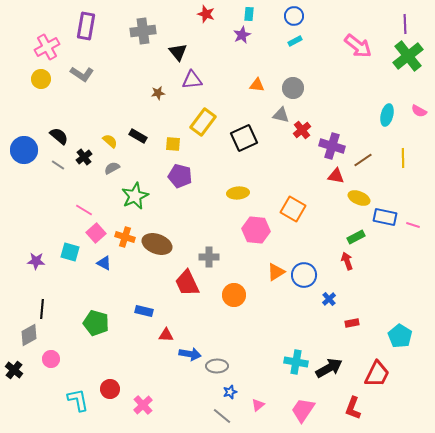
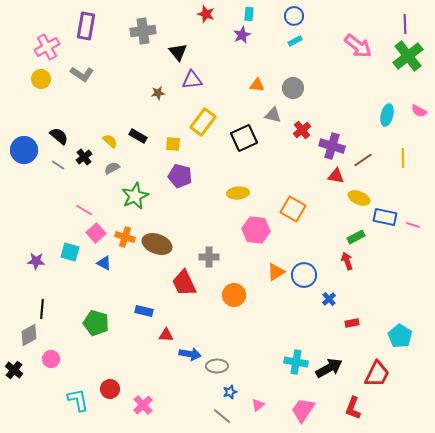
gray triangle at (281, 115): moved 8 px left
red trapezoid at (187, 283): moved 3 px left
